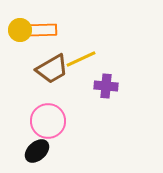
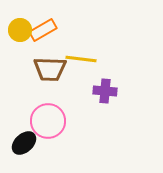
orange rectangle: rotated 28 degrees counterclockwise
yellow line: rotated 32 degrees clockwise
brown trapezoid: moved 2 px left; rotated 32 degrees clockwise
purple cross: moved 1 px left, 5 px down
black ellipse: moved 13 px left, 8 px up
